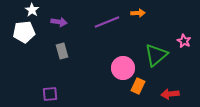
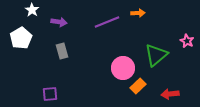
white pentagon: moved 3 px left, 6 px down; rotated 25 degrees counterclockwise
pink star: moved 3 px right
orange rectangle: rotated 21 degrees clockwise
